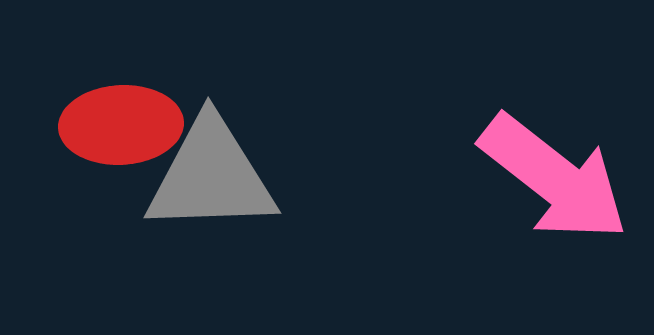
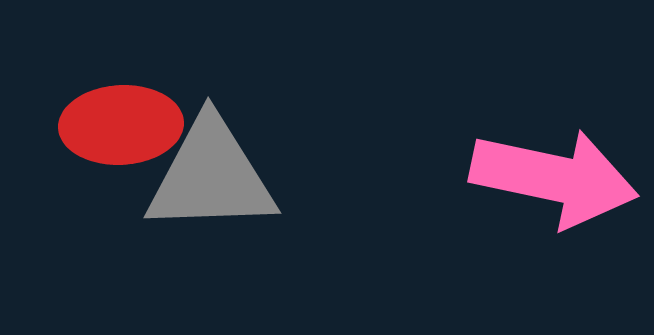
pink arrow: rotated 26 degrees counterclockwise
